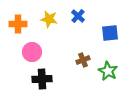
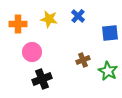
black cross: rotated 18 degrees counterclockwise
